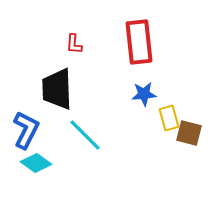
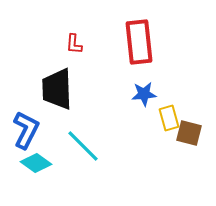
cyan line: moved 2 px left, 11 px down
